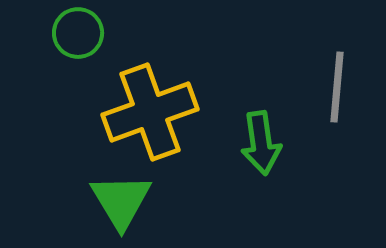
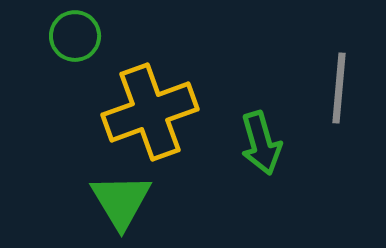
green circle: moved 3 px left, 3 px down
gray line: moved 2 px right, 1 px down
green arrow: rotated 8 degrees counterclockwise
